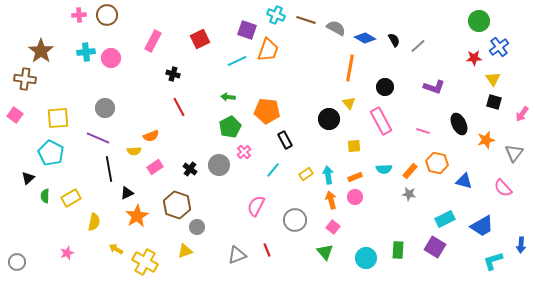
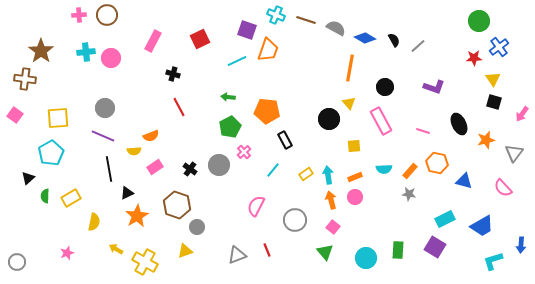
purple line at (98, 138): moved 5 px right, 2 px up
cyan pentagon at (51, 153): rotated 15 degrees clockwise
